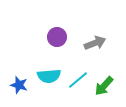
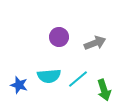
purple circle: moved 2 px right
cyan line: moved 1 px up
green arrow: moved 4 px down; rotated 60 degrees counterclockwise
